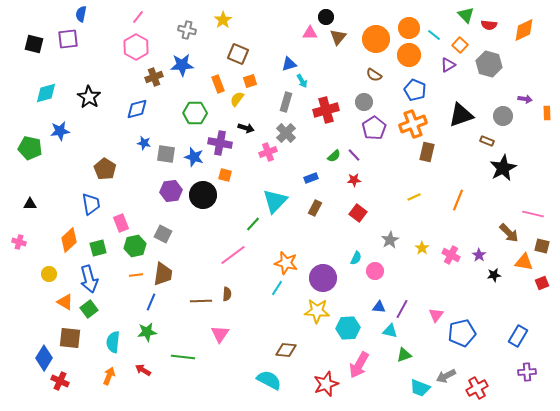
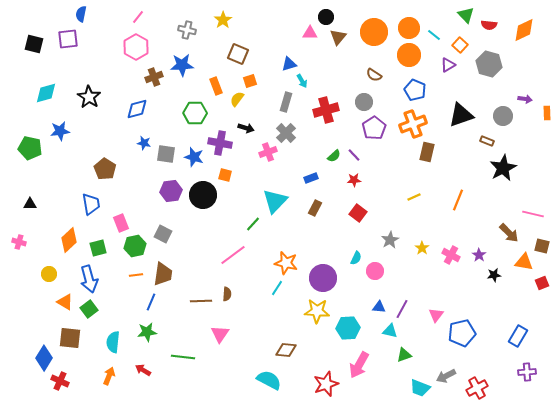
orange circle at (376, 39): moved 2 px left, 7 px up
orange rectangle at (218, 84): moved 2 px left, 2 px down
